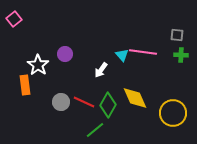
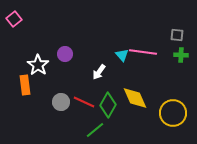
white arrow: moved 2 px left, 2 px down
